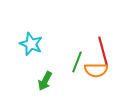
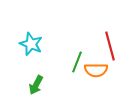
red line: moved 7 px right, 5 px up
green arrow: moved 9 px left, 4 px down
